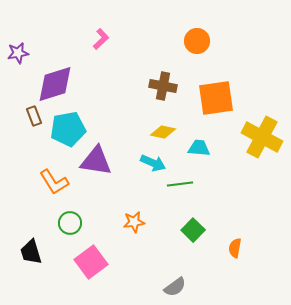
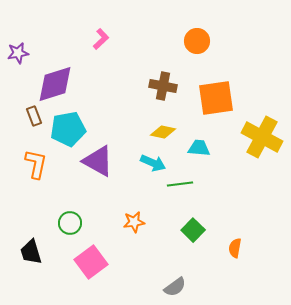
purple triangle: moved 2 px right; rotated 20 degrees clockwise
orange L-shape: moved 18 px left, 18 px up; rotated 136 degrees counterclockwise
